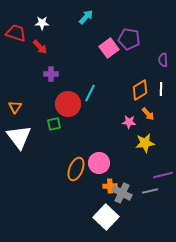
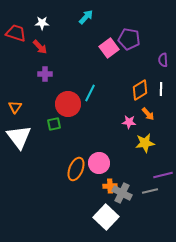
purple cross: moved 6 px left
